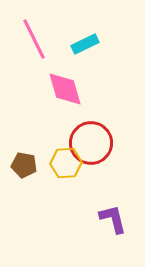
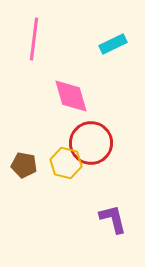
pink line: rotated 33 degrees clockwise
cyan rectangle: moved 28 px right
pink diamond: moved 6 px right, 7 px down
yellow hexagon: rotated 16 degrees clockwise
